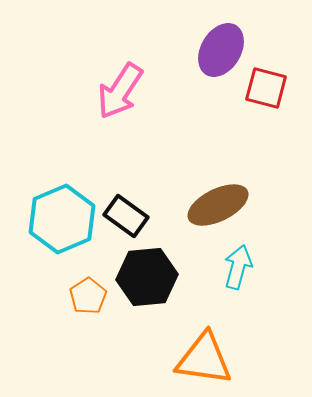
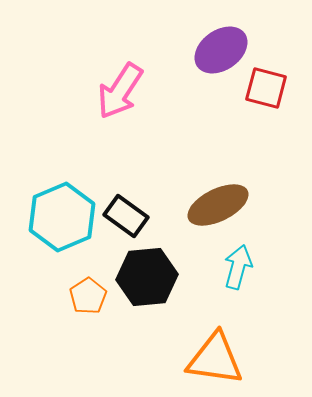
purple ellipse: rotated 24 degrees clockwise
cyan hexagon: moved 2 px up
orange triangle: moved 11 px right
